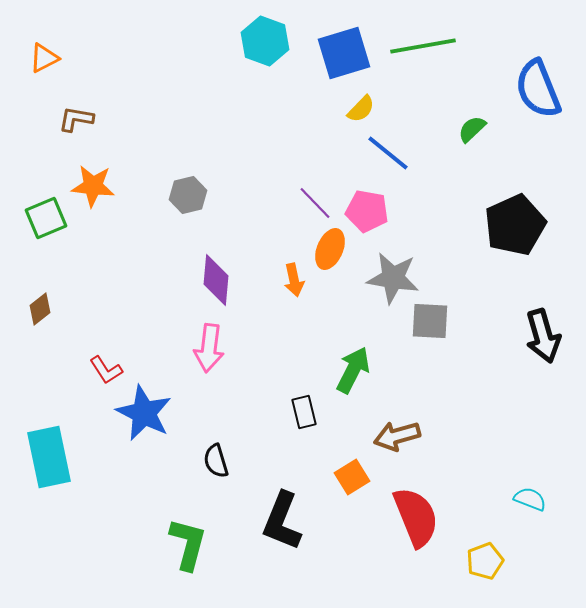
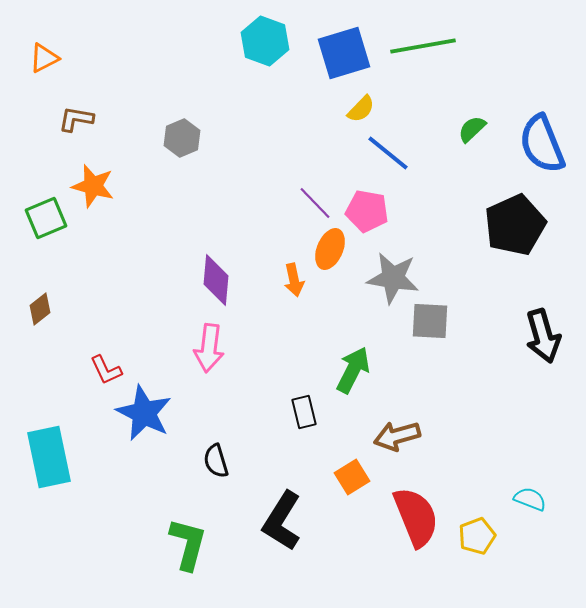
blue semicircle: moved 4 px right, 55 px down
orange star: rotated 9 degrees clockwise
gray hexagon: moved 6 px left, 57 px up; rotated 9 degrees counterclockwise
red L-shape: rotated 8 degrees clockwise
black L-shape: rotated 10 degrees clockwise
yellow pentagon: moved 8 px left, 25 px up
